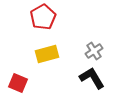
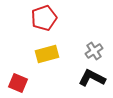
red pentagon: moved 1 px right, 1 px down; rotated 10 degrees clockwise
black L-shape: rotated 32 degrees counterclockwise
